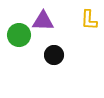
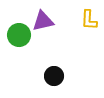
purple triangle: rotated 15 degrees counterclockwise
black circle: moved 21 px down
